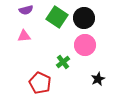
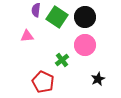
purple semicircle: moved 10 px right; rotated 112 degrees clockwise
black circle: moved 1 px right, 1 px up
pink triangle: moved 3 px right
green cross: moved 1 px left, 2 px up
red pentagon: moved 3 px right, 1 px up
